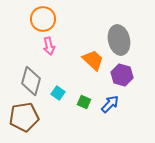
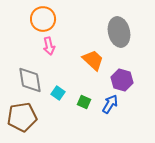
gray ellipse: moved 8 px up
purple hexagon: moved 5 px down
gray diamond: moved 1 px left, 1 px up; rotated 24 degrees counterclockwise
blue arrow: rotated 12 degrees counterclockwise
brown pentagon: moved 2 px left
